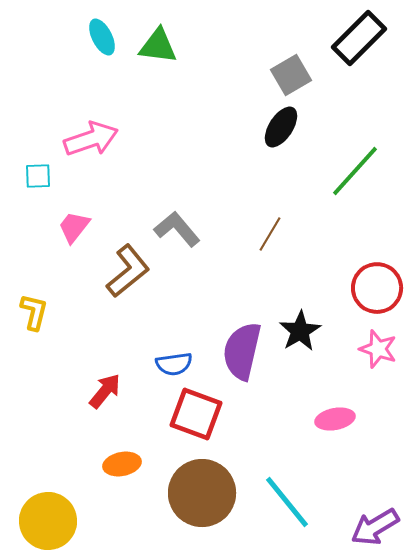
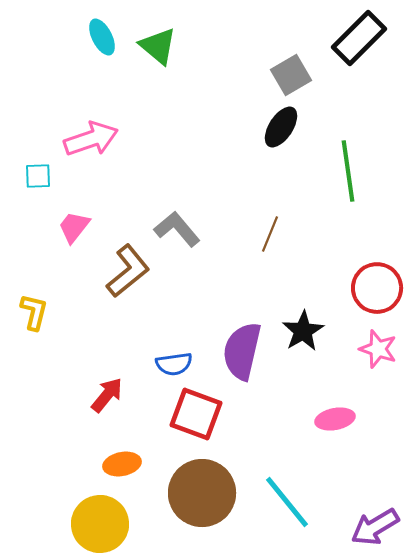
green triangle: rotated 33 degrees clockwise
green line: moved 7 px left; rotated 50 degrees counterclockwise
brown line: rotated 9 degrees counterclockwise
black star: moved 3 px right
red arrow: moved 2 px right, 4 px down
yellow circle: moved 52 px right, 3 px down
